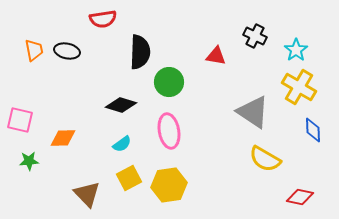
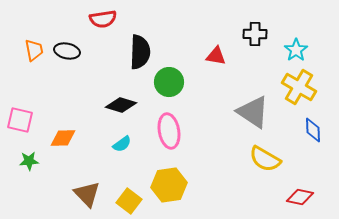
black cross: moved 2 px up; rotated 25 degrees counterclockwise
yellow square: moved 23 px down; rotated 25 degrees counterclockwise
